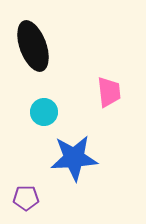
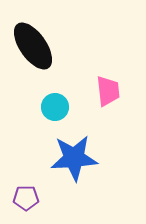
black ellipse: rotated 15 degrees counterclockwise
pink trapezoid: moved 1 px left, 1 px up
cyan circle: moved 11 px right, 5 px up
